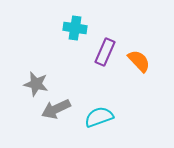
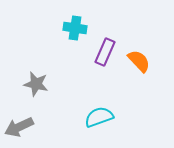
gray arrow: moved 37 px left, 18 px down
